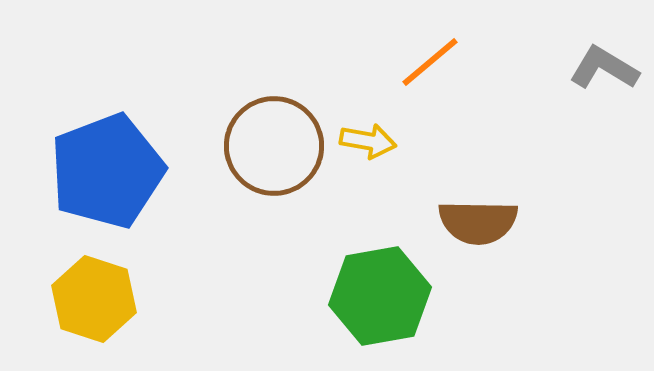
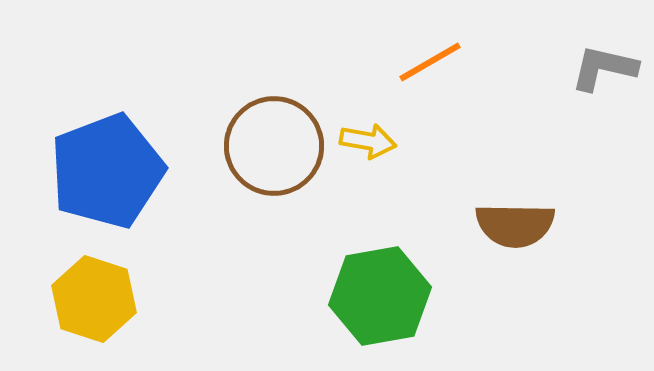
orange line: rotated 10 degrees clockwise
gray L-shape: rotated 18 degrees counterclockwise
brown semicircle: moved 37 px right, 3 px down
